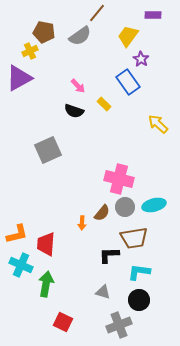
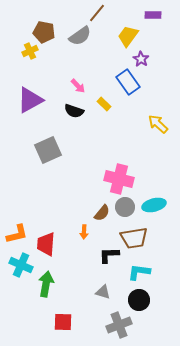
purple triangle: moved 11 px right, 22 px down
orange arrow: moved 2 px right, 9 px down
red square: rotated 24 degrees counterclockwise
